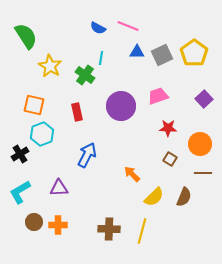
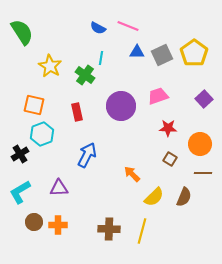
green semicircle: moved 4 px left, 4 px up
